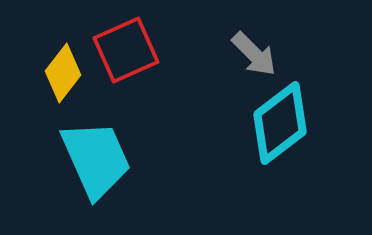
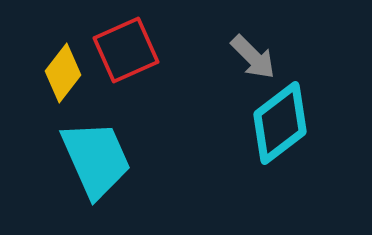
gray arrow: moved 1 px left, 3 px down
